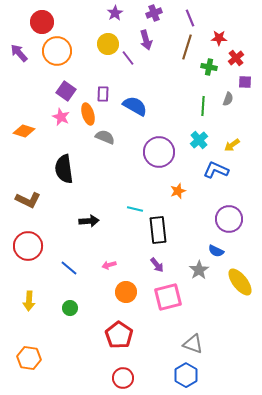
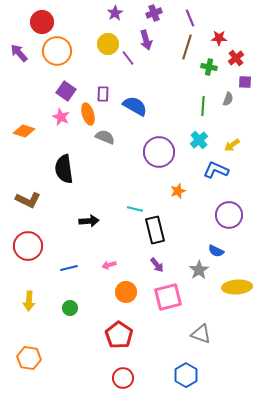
purple circle at (229, 219): moved 4 px up
black rectangle at (158, 230): moved 3 px left; rotated 8 degrees counterclockwise
blue line at (69, 268): rotated 54 degrees counterclockwise
yellow ellipse at (240, 282): moved 3 px left, 5 px down; rotated 56 degrees counterclockwise
gray triangle at (193, 344): moved 8 px right, 10 px up
